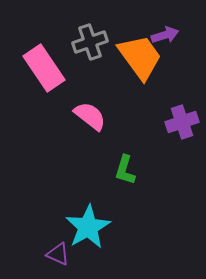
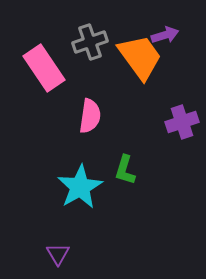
pink semicircle: rotated 60 degrees clockwise
cyan star: moved 8 px left, 40 px up
purple triangle: rotated 35 degrees clockwise
